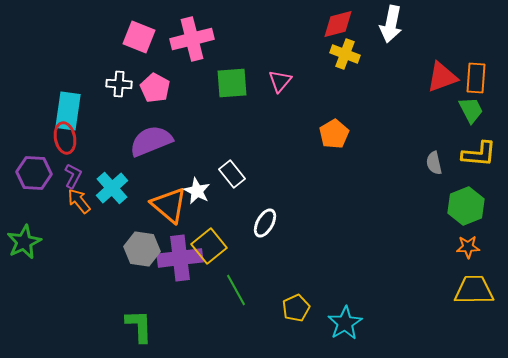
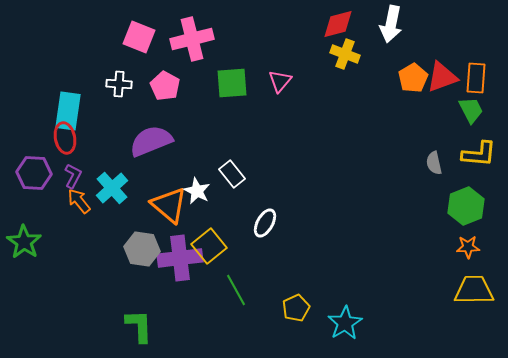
pink pentagon: moved 10 px right, 2 px up
orange pentagon: moved 79 px right, 56 px up
green star: rotated 12 degrees counterclockwise
